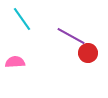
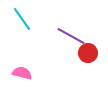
pink semicircle: moved 7 px right, 11 px down; rotated 18 degrees clockwise
